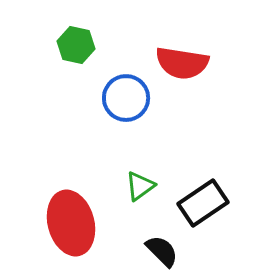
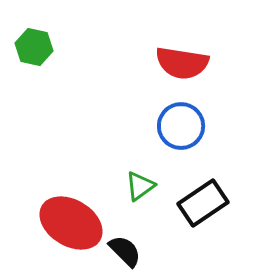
green hexagon: moved 42 px left, 2 px down
blue circle: moved 55 px right, 28 px down
red ellipse: rotated 44 degrees counterclockwise
black semicircle: moved 37 px left
